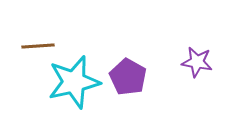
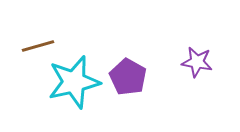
brown line: rotated 12 degrees counterclockwise
